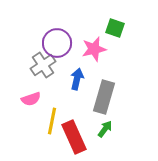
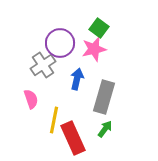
green square: moved 16 px left; rotated 18 degrees clockwise
purple circle: moved 3 px right
pink semicircle: rotated 90 degrees counterclockwise
yellow line: moved 2 px right, 1 px up
red rectangle: moved 1 px left, 1 px down
